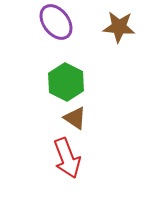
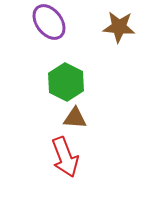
purple ellipse: moved 7 px left
brown triangle: rotated 30 degrees counterclockwise
red arrow: moved 2 px left, 1 px up
